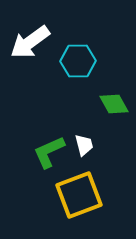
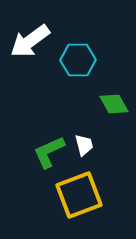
white arrow: moved 1 px up
cyan hexagon: moved 1 px up
